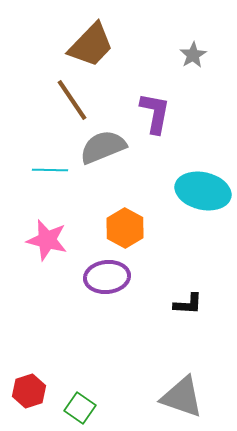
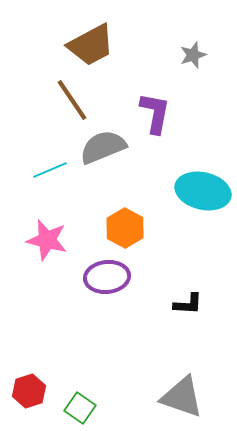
brown trapezoid: rotated 18 degrees clockwise
gray star: rotated 12 degrees clockwise
cyan line: rotated 24 degrees counterclockwise
